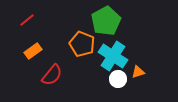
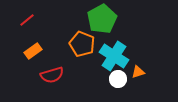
green pentagon: moved 4 px left, 2 px up
cyan cross: moved 1 px right
red semicircle: rotated 35 degrees clockwise
